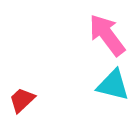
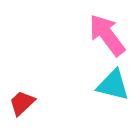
red trapezoid: moved 3 px down
